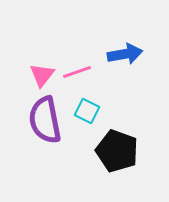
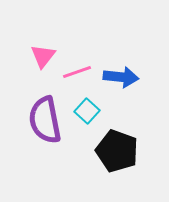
blue arrow: moved 4 px left, 23 px down; rotated 16 degrees clockwise
pink triangle: moved 1 px right, 19 px up
cyan square: rotated 15 degrees clockwise
